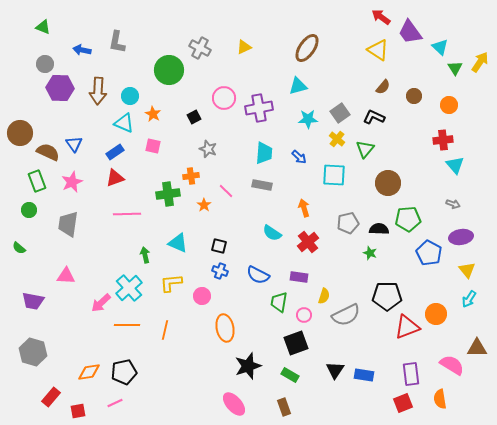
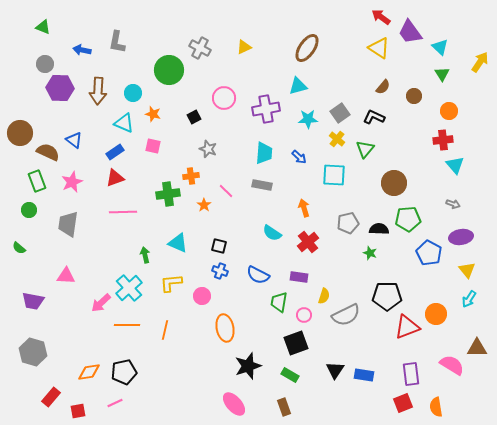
yellow triangle at (378, 50): moved 1 px right, 2 px up
green triangle at (455, 68): moved 13 px left, 6 px down
cyan circle at (130, 96): moved 3 px right, 3 px up
orange circle at (449, 105): moved 6 px down
purple cross at (259, 108): moved 7 px right, 1 px down
orange star at (153, 114): rotated 14 degrees counterclockwise
blue triangle at (74, 144): moved 4 px up; rotated 18 degrees counterclockwise
brown circle at (388, 183): moved 6 px right
pink line at (127, 214): moved 4 px left, 2 px up
orange semicircle at (440, 399): moved 4 px left, 8 px down
